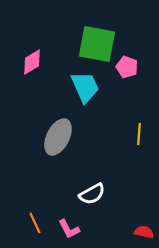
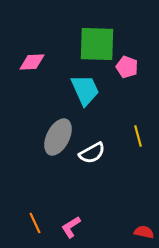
green square: rotated 9 degrees counterclockwise
pink diamond: rotated 28 degrees clockwise
cyan trapezoid: moved 3 px down
yellow line: moved 1 px left, 2 px down; rotated 20 degrees counterclockwise
white semicircle: moved 41 px up
pink L-shape: moved 2 px right, 2 px up; rotated 85 degrees clockwise
